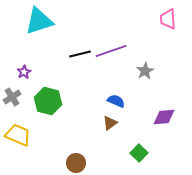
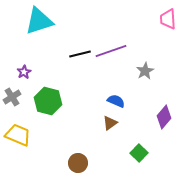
purple diamond: rotated 45 degrees counterclockwise
brown circle: moved 2 px right
